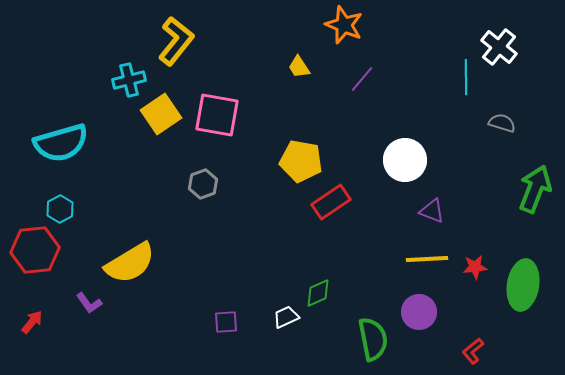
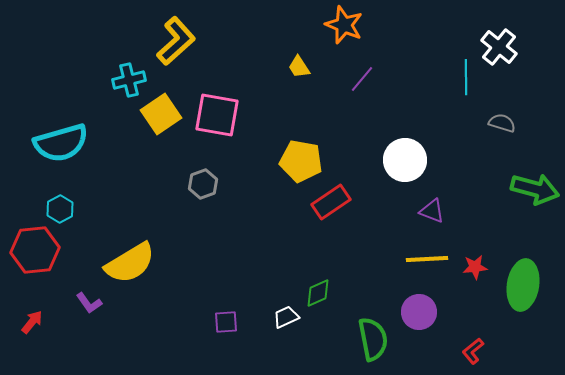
yellow L-shape: rotated 9 degrees clockwise
green arrow: rotated 84 degrees clockwise
